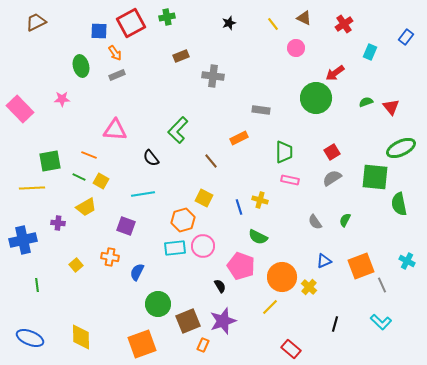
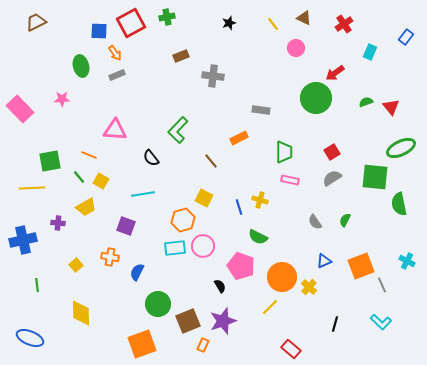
green line at (79, 177): rotated 24 degrees clockwise
yellow diamond at (81, 337): moved 24 px up
